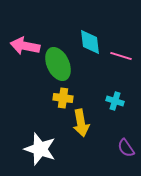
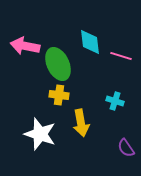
yellow cross: moved 4 px left, 3 px up
white star: moved 15 px up
